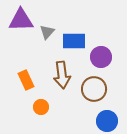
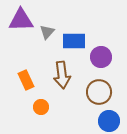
brown circle: moved 5 px right, 3 px down
blue circle: moved 2 px right
